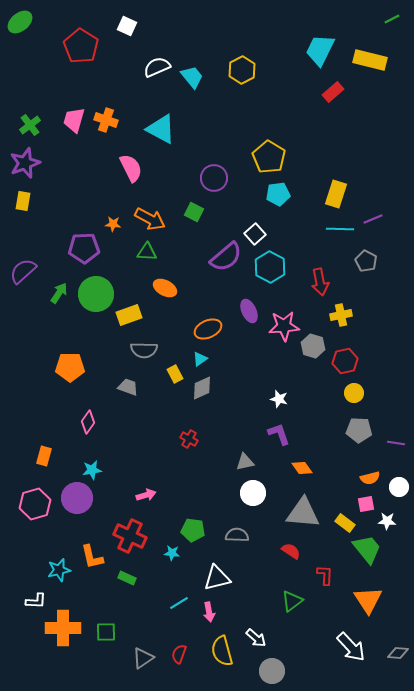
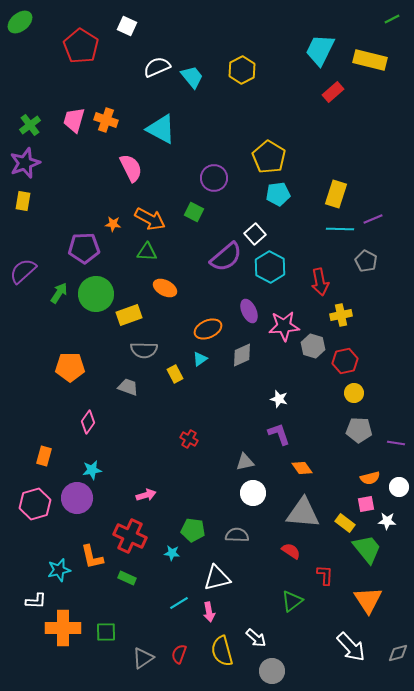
gray diamond at (202, 388): moved 40 px right, 33 px up
gray diamond at (398, 653): rotated 20 degrees counterclockwise
